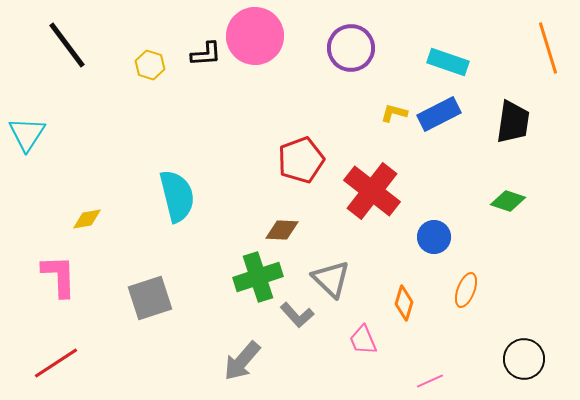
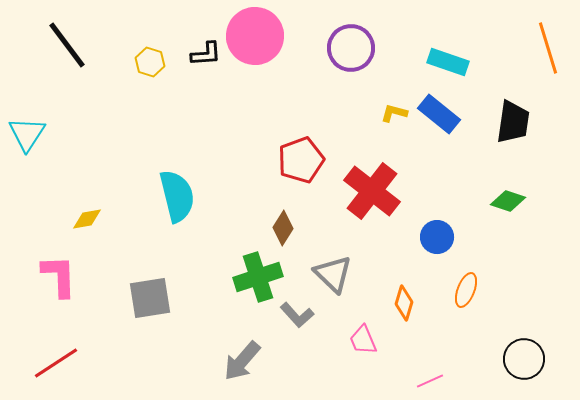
yellow hexagon: moved 3 px up
blue rectangle: rotated 66 degrees clockwise
brown diamond: moved 1 px right, 2 px up; rotated 60 degrees counterclockwise
blue circle: moved 3 px right
gray triangle: moved 2 px right, 5 px up
gray square: rotated 9 degrees clockwise
